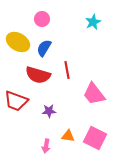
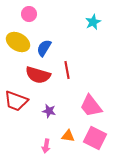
pink circle: moved 13 px left, 5 px up
pink trapezoid: moved 3 px left, 12 px down
purple star: rotated 16 degrees clockwise
